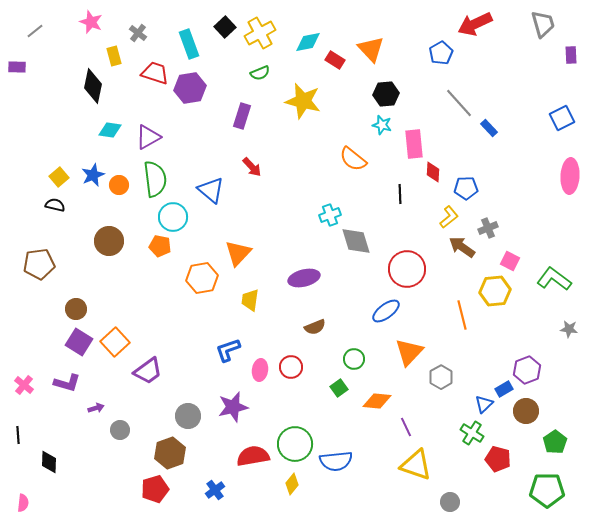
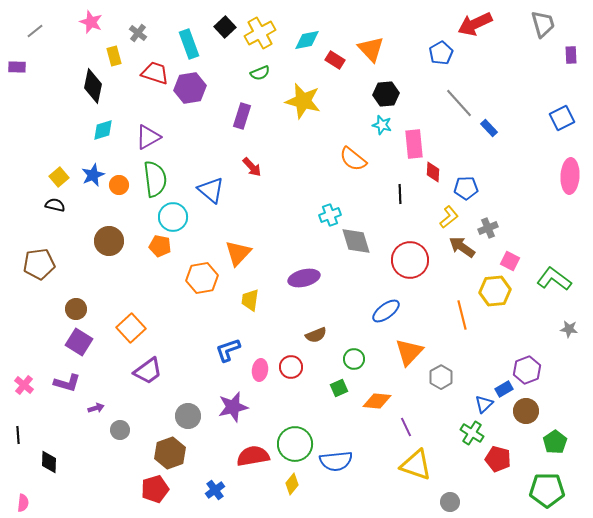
cyan diamond at (308, 42): moved 1 px left, 2 px up
cyan diamond at (110, 130): moved 7 px left; rotated 25 degrees counterclockwise
red circle at (407, 269): moved 3 px right, 9 px up
brown semicircle at (315, 327): moved 1 px right, 8 px down
orange square at (115, 342): moved 16 px right, 14 px up
green square at (339, 388): rotated 12 degrees clockwise
